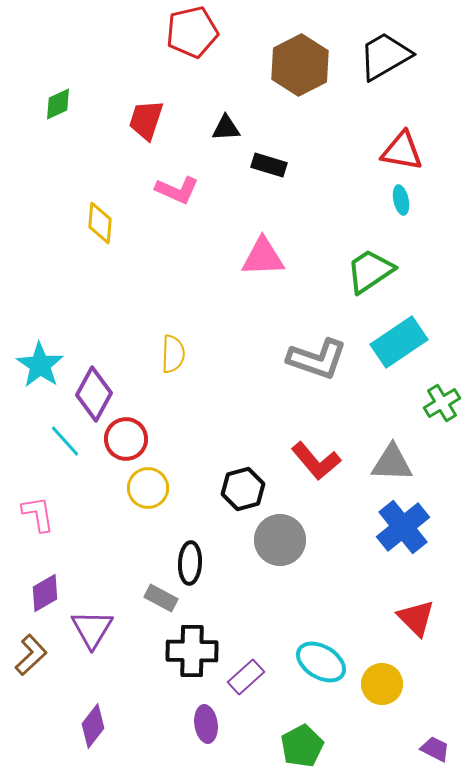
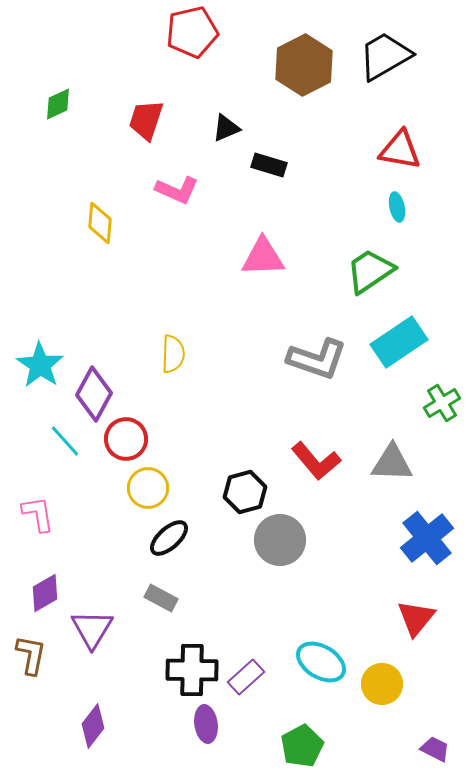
brown hexagon at (300, 65): moved 4 px right
black triangle at (226, 128): rotated 20 degrees counterclockwise
red triangle at (402, 151): moved 2 px left, 1 px up
cyan ellipse at (401, 200): moved 4 px left, 7 px down
black hexagon at (243, 489): moved 2 px right, 3 px down
blue cross at (403, 527): moved 24 px right, 11 px down
black ellipse at (190, 563): moved 21 px left, 25 px up; rotated 45 degrees clockwise
red triangle at (416, 618): rotated 24 degrees clockwise
black cross at (192, 651): moved 19 px down
brown L-shape at (31, 655): rotated 36 degrees counterclockwise
